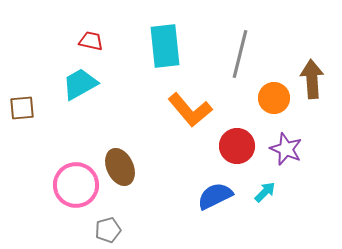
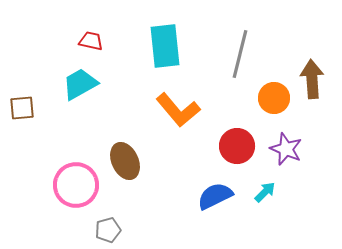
orange L-shape: moved 12 px left
brown ellipse: moved 5 px right, 6 px up
